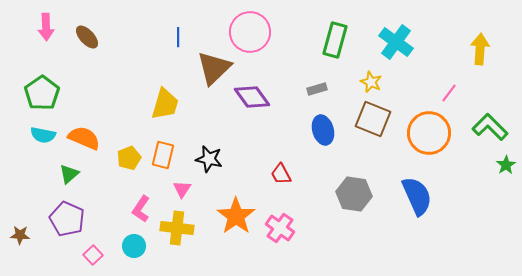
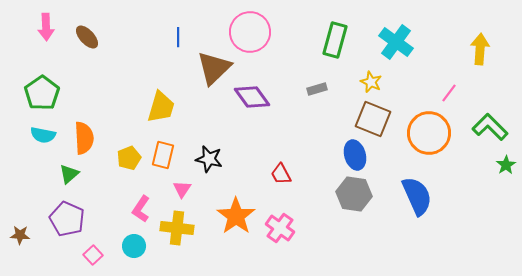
yellow trapezoid: moved 4 px left, 3 px down
blue ellipse: moved 32 px right, 25 px down
orange semicircle: rotated 64 degrees clockwise
